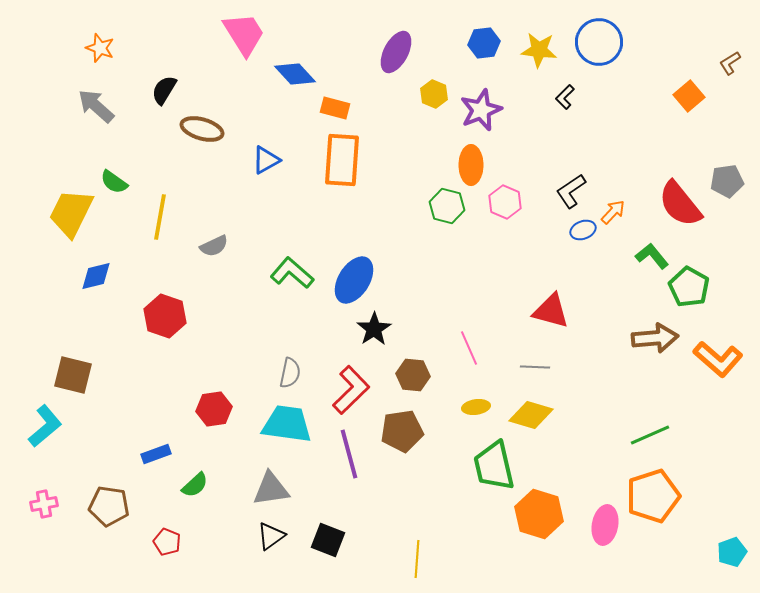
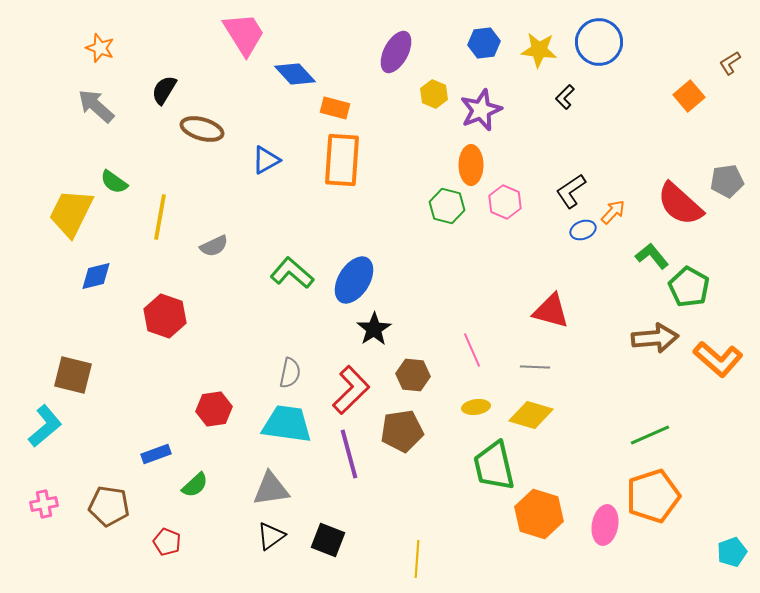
red semicircle at (680, 204): rotated 9 degrees counterclockwise
pink line at (469, 348): moved 3 px right, 2 px down
